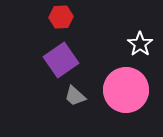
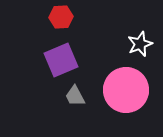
white star: rotated 15 degrees clockwise
purple square: rotated 12 degrees clockwise
gray trapezoid: rotated 20 degrees clockwise
